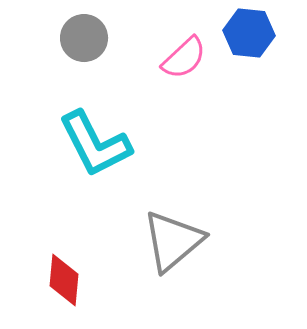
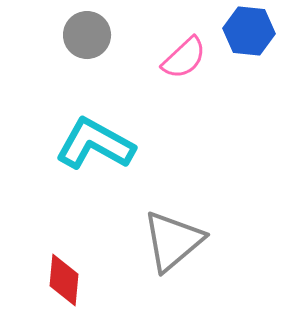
blue hexagon: moved 2 px up
gray circle: moved 3 px right, 3 px up
cyan L-shape: rotated 146 degrees clockwise
